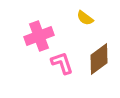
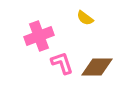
brown diamond: moved 2 px left, 8 px down; rotated 36 degrees clockwise
